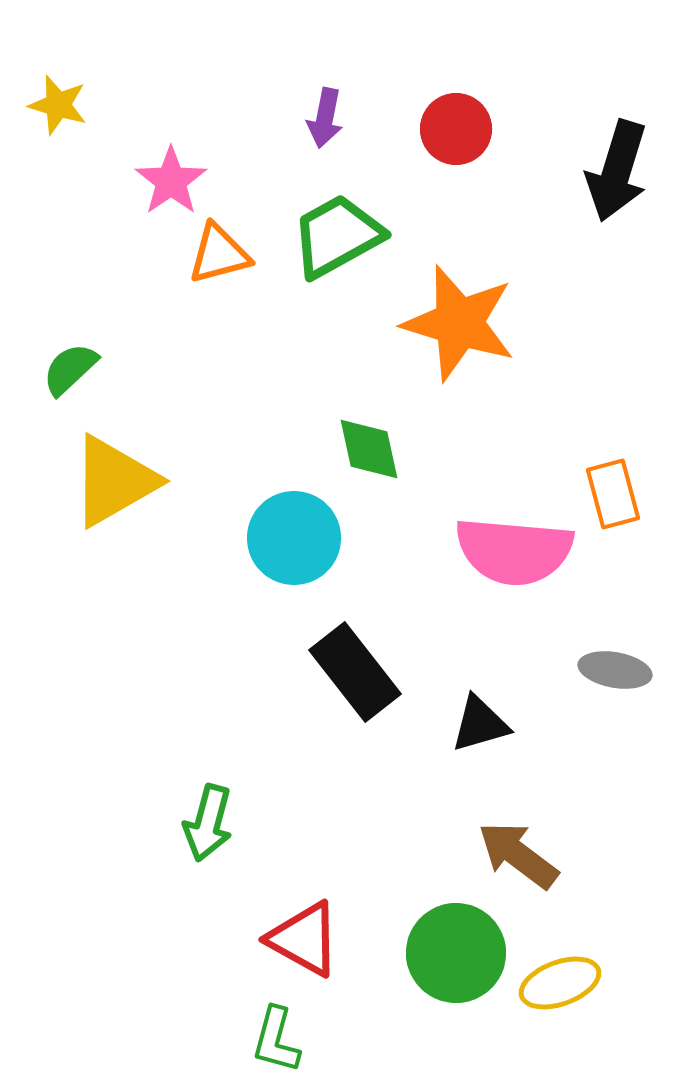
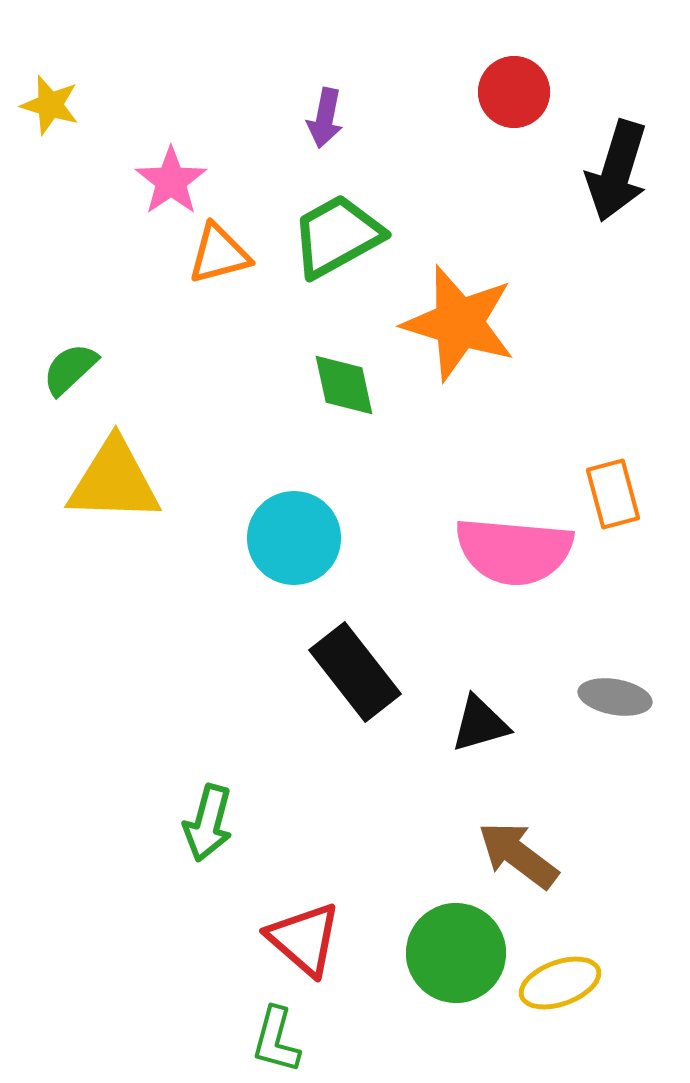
yellow star: moved 8 px left
red circle: moved 58 px right, 37 px up
green diamond: moved 25 px left, 64 px up
yellow triangle: rotated 32 degrees clockwise
gray ellipse: moved 27 px down
red triangle: rotated 12 degrees clockwise
